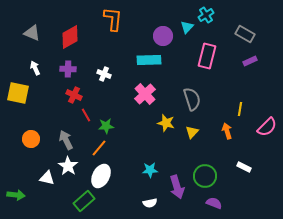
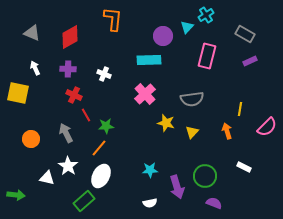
gray semicircle: rotated 100 degrees clockwise
gray arrow: moved 7 px up
